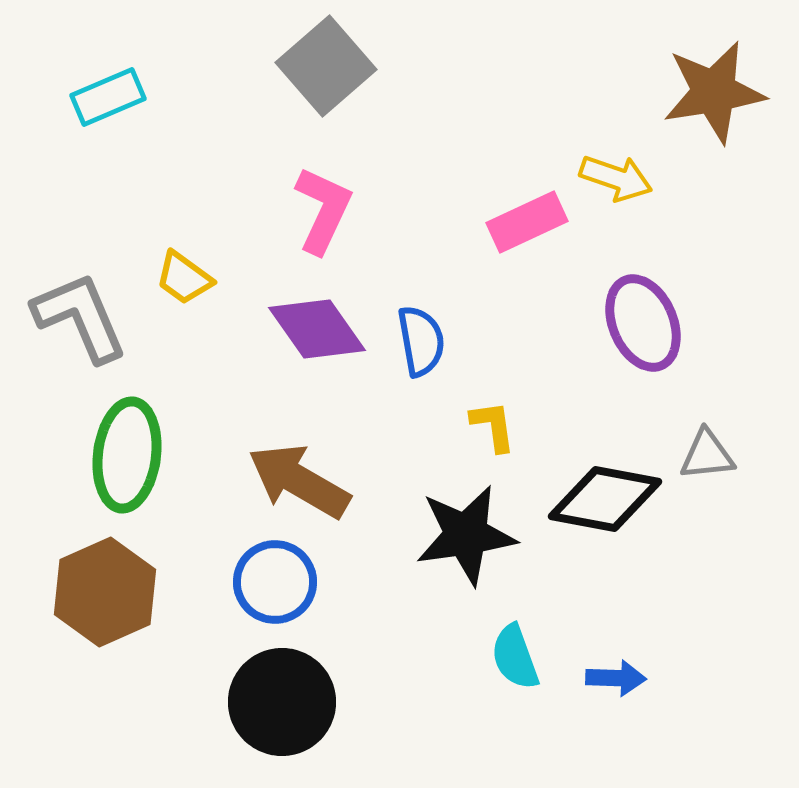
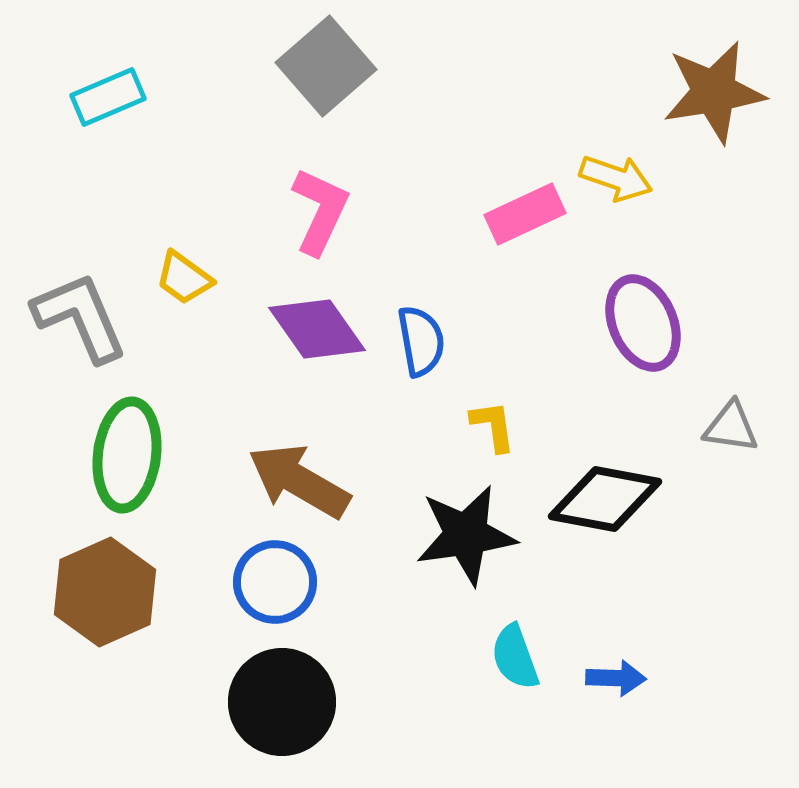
pink L-shape: moved 3 px left, 1 px down
pink rectangle: moved 2 px left, 8 px up
gray triangle: moved 24 px right, 28 px up; rotated 14 degrees clockwise
